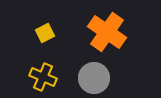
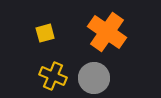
yellow square: rotated 12 degrees clockwise
yellow cross: moved 10 px right, 1 px up
